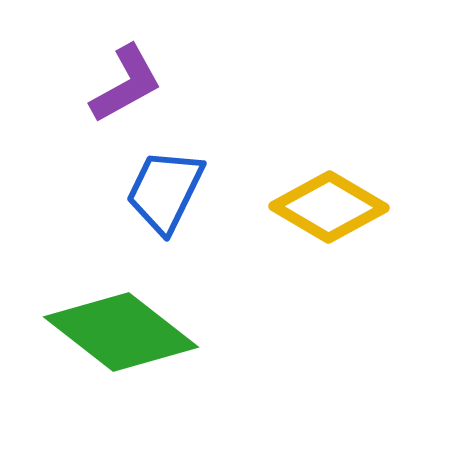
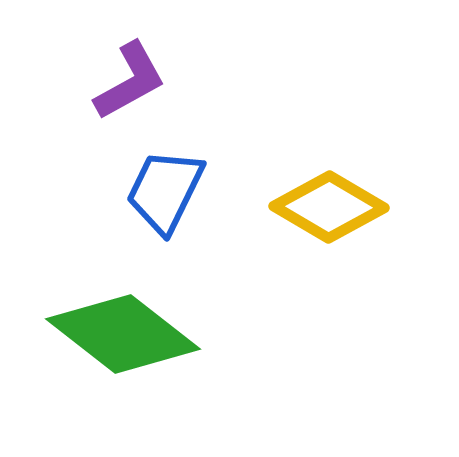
purple L-shape: moved 4 px right, 3 px up
green diamond: moved 2 px right, 2 px down
